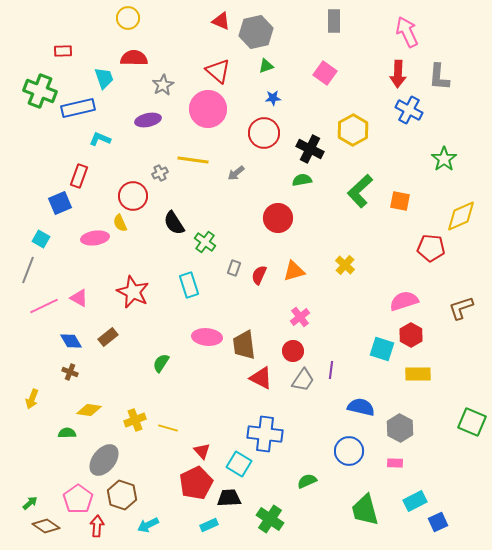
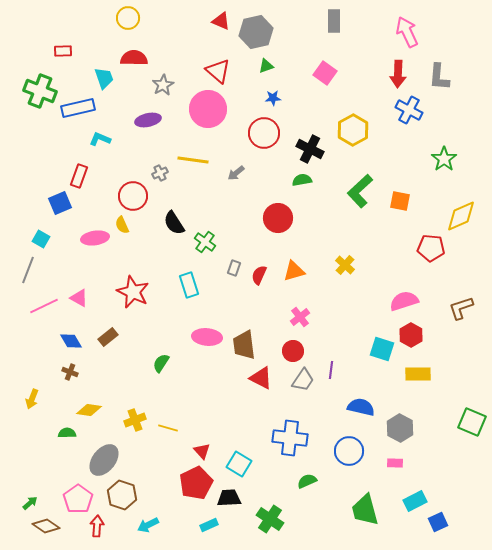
yellow semicircle at (120, 223): moved 2 px right, 2 px down
blue cross at (265, 434): moved 25 px right, 4 px down
